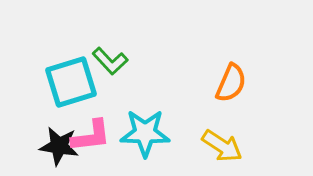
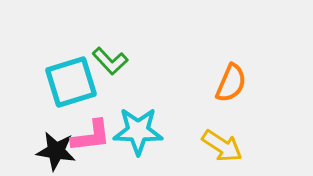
cyan star: moved 7 px left, 2 px up
black star: moved 3 px left, 5 px down
